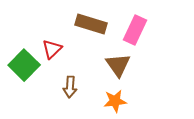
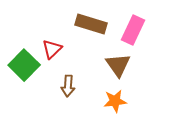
pink rectangle: moved 2 px left
brown arrow: moved 2 px left, 1 px up
